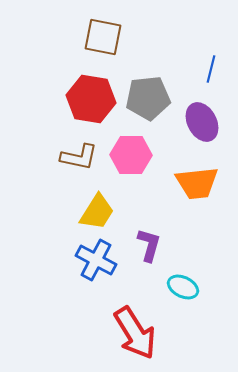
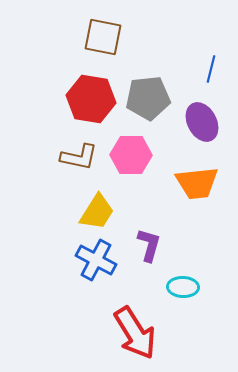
cyan ellipse: rotated 24 degrees counterclockwise
